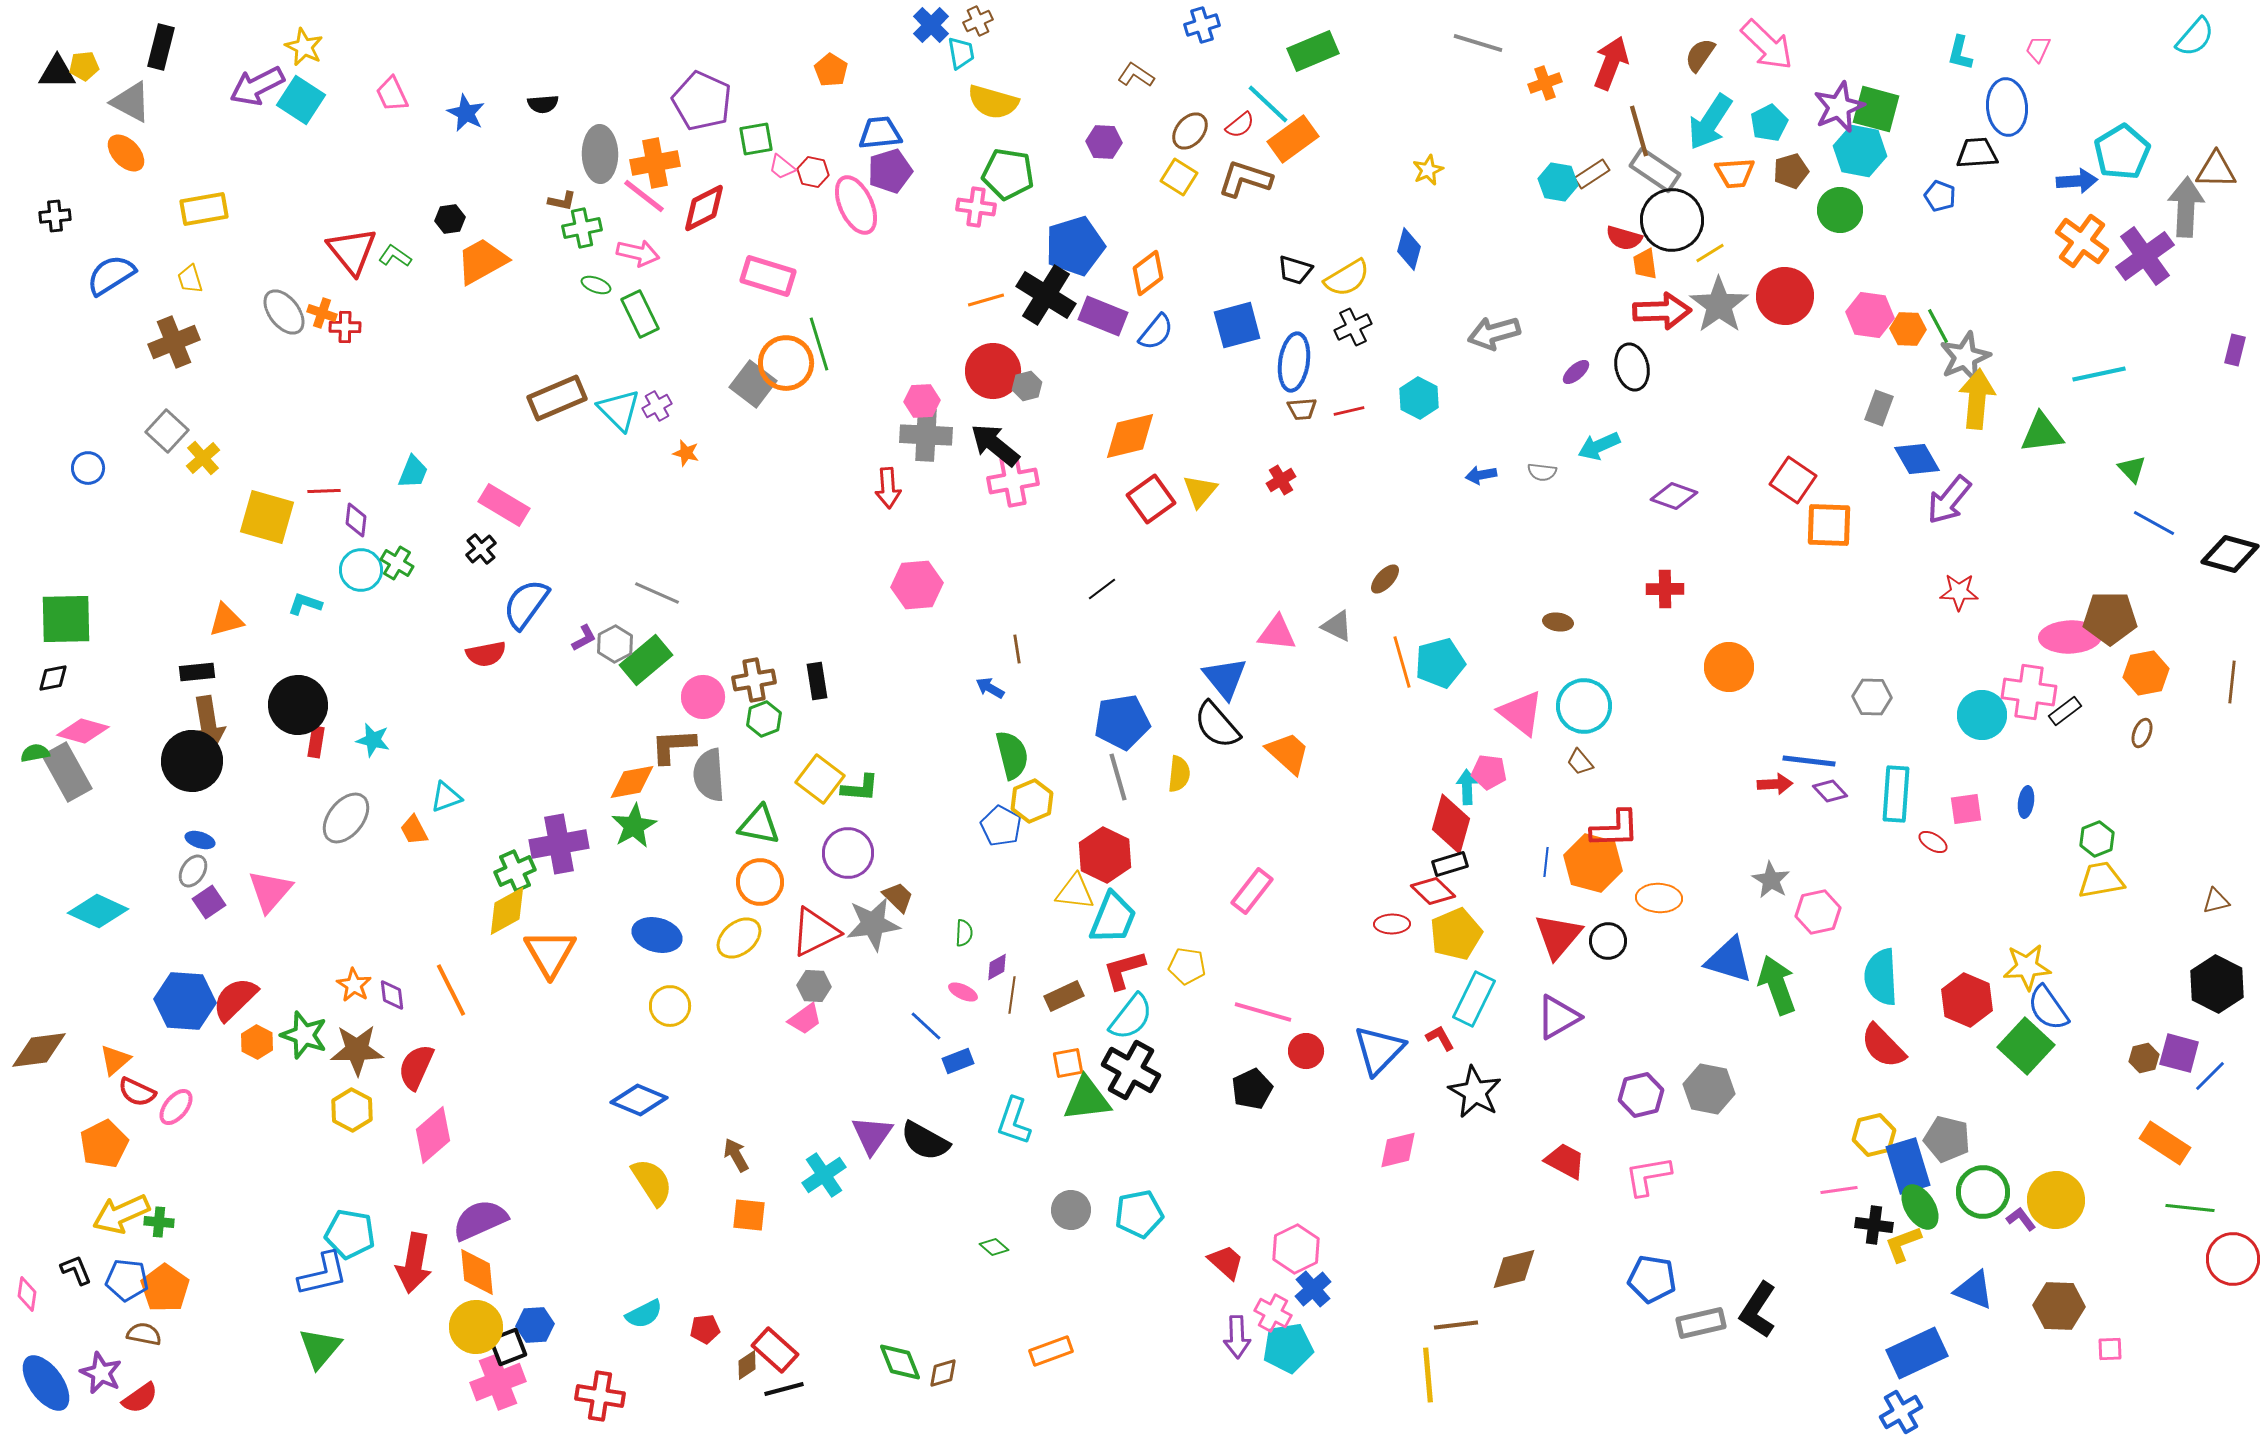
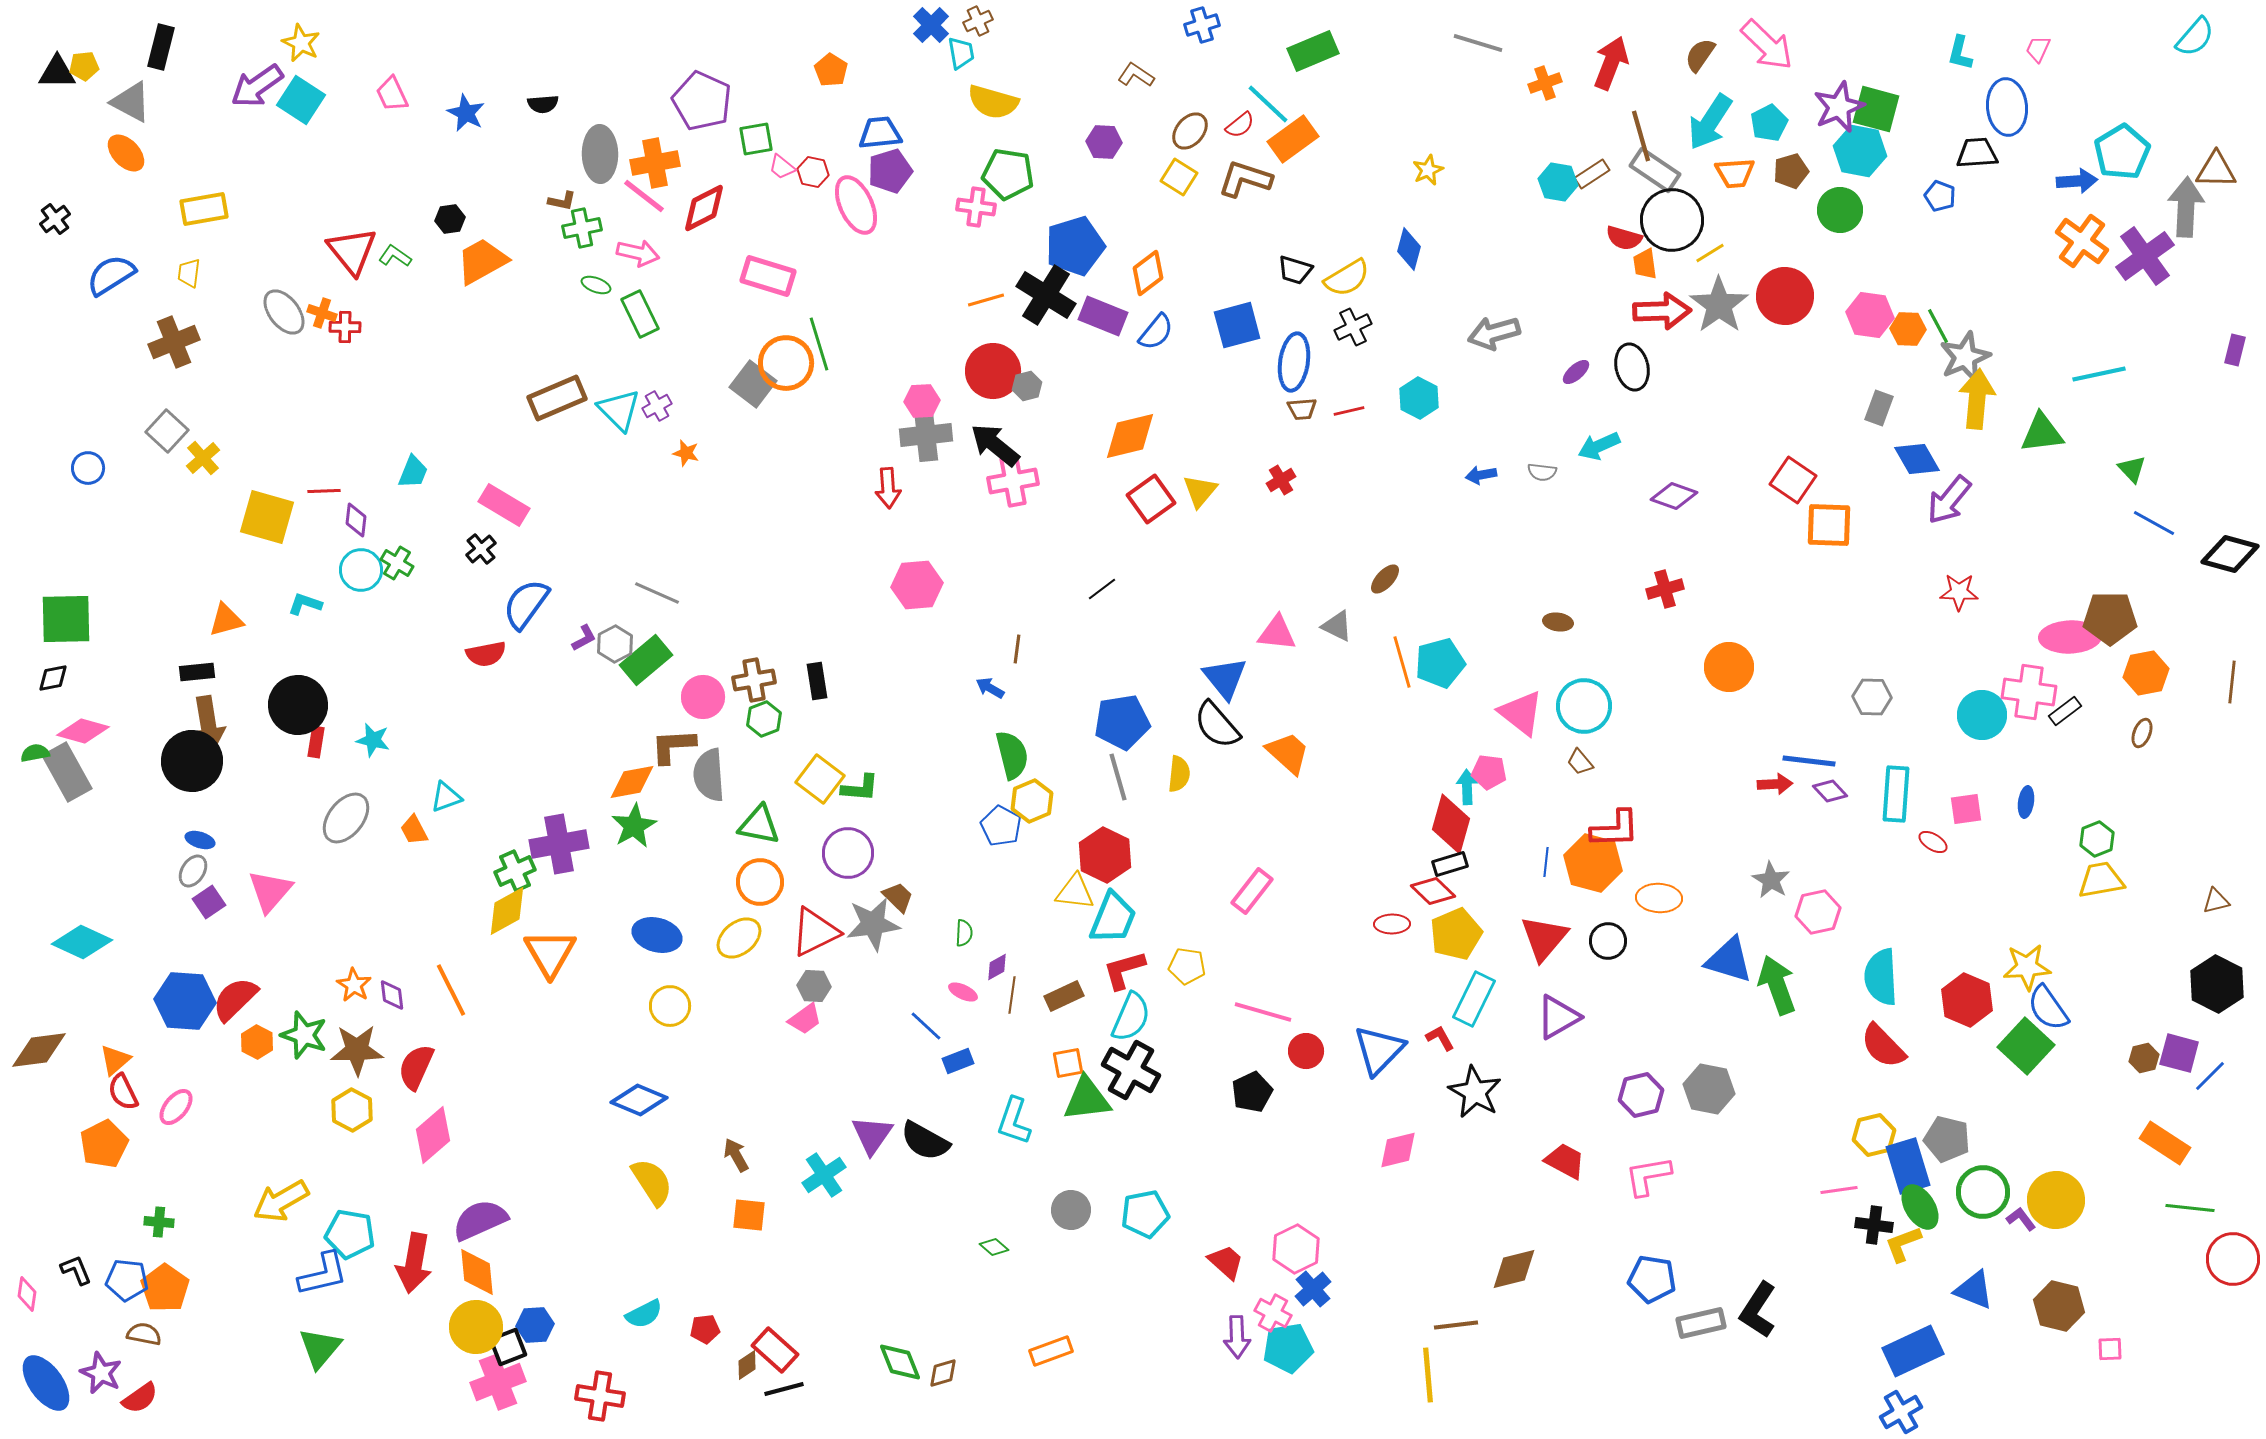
yellow star at (304, 47): moved 3 px left, 4 px up
purple arrow at (257, 86): rotated 8 degrees counterclockwise
brown line at (1639, 131): moved 2 px right, 5 px down
black cross at (55, 216): moved 3 px down; rotated 32 degrees counterclockwise
yellow trapezoid at (190, 279): moved 1 px left, 6 px up; rotated 24 degrees clockwise
gray cross at (926, 435): rotated 9 degrees counterclockwise
red cross at (1665, 589): rotated 15 degrees counterclockwise
brown line at (1017, 649): rotated 16 degrees clockwise
cyan diamond at (98, 911): moved 16 px left, 31 px down
red triangle at (1558, 936): moved 14 px left, 2 px down
cyan semicircle at (1131, 1017): rotated 15 degrees counterclockwise
black pentagon at (1252, 1089): moved 3 px down
red semicircle at (137, 1092): moved 14 px left; rotated 39 degrees clockwise
yellow arrow at (121, 1214): moved 160 px right, 13 px up; rotated 6 degrees counterclockwise
cyan pentagon at (1139, 1214): moved 6 px right
brown hexagon at (2059, 1306): rotated 12 degrees clockwise
blue rectangle at (1917, 1353): moved 4 px left, 2 px up
